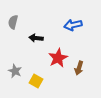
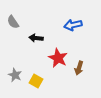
gray semicircle: rotated 48 degrees counterclockwise
red star: rotated 18 degrees counterclockwise
gray star: moved 4 px down
